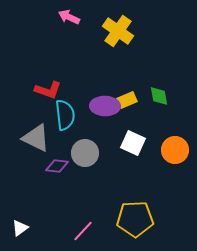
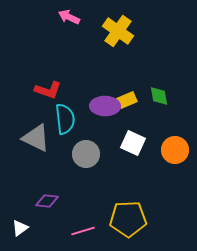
cyan semicircle: moved 4 px down
gray circle: moved 1 px right, 1 px down
purple diamond: moved 10 px left, 35 px down
yellow pentagon: moved 7 px left
pink line: rotated 30 degrees clockwise
